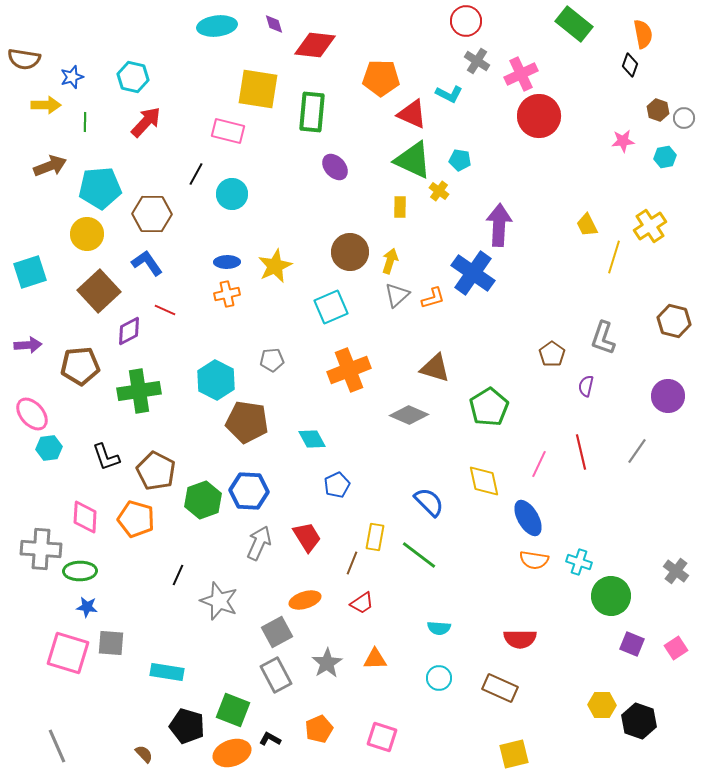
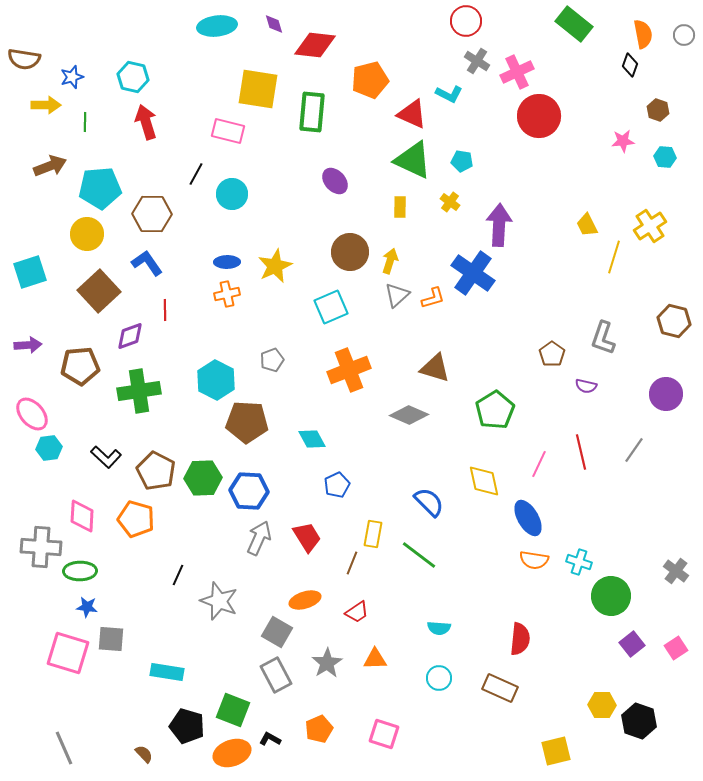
pink cross at (521, 74): moved 4 px left, 2 px up
orange pentagon at (381, 78): moved 11 px left, 2 px down; rotated 15 degrees counterclockwise
gray circle at (684, 118): moved 83 px up
red arrow at (146, 122): rotated 60 degrees counterclockwise
cyan hexagon at (665, 157): rotated 15 degrees clockwise
cyan pentagon at (460, 160): moved 2 px right, 1 px down
purple ellipse at (335, 167): moved 14 px down
yellow cross at (439, 191): moved 11 px right, 11 px down
red line at (165, 310): rotated 65 degrees clockwise
purple diamond at (129, 331): moved 1 px right, 5 px down; rotated 8 degrees clockwise
gray pentagon at (272, 360): rotated 15 degrees counterclockwise
purple semicircle at (586, 386): rotated 90 degrees counterclockwise
purple circle at (668, 396): moved 2 px left, 2 px up
green pentagon at (489, 407): moved 6 px right, 3 px down
brown pentagon at (247, 422): rotated 6 degrees counterclockwise
gray line at (637, 451): moved 3 px left, 1 px up
black L-shape at (106, 457): rotated 28 degrees counterclockwise
green hexagon at (203, 500): moved 22 px up; rotated 18 degrees clockwise
pink diamond at (85, 517): moved 3 px left, 1 px up
yellow rectangle at (375, 537): moved 2 px left, 3 px up
gray arrow at (259, 543): moved 5 px up
gray cross at (41, 549): moved 2 px up
red trapezoid at (362, 603): moved 5 px left, 9 px down
gray square at (277, 632): rotated 32 degrees counterclockwise
red semicircle at (520, 639): rotated 84 degrees counterclockwise
gray square at (111, 643): moved 4 px up
purple square at (632, 644): rotated 30 degrees clockwise
pink square at (382, 737): moved 2 px right, 3 px up
gray line at (57, 746): moved 7 px right, 2 px down
yellow square at (514, 754): moved 42 px right, 3 px up
